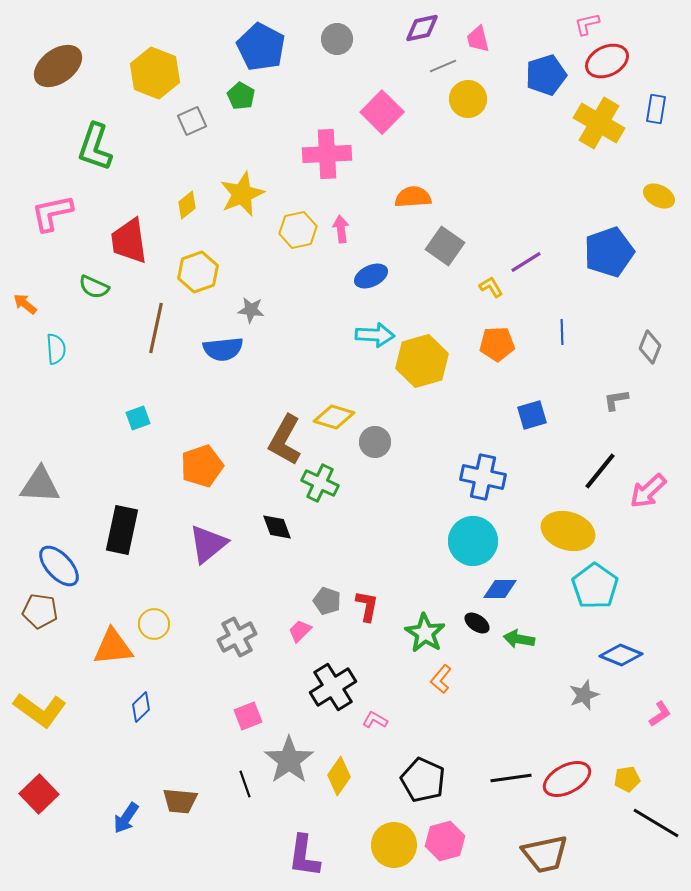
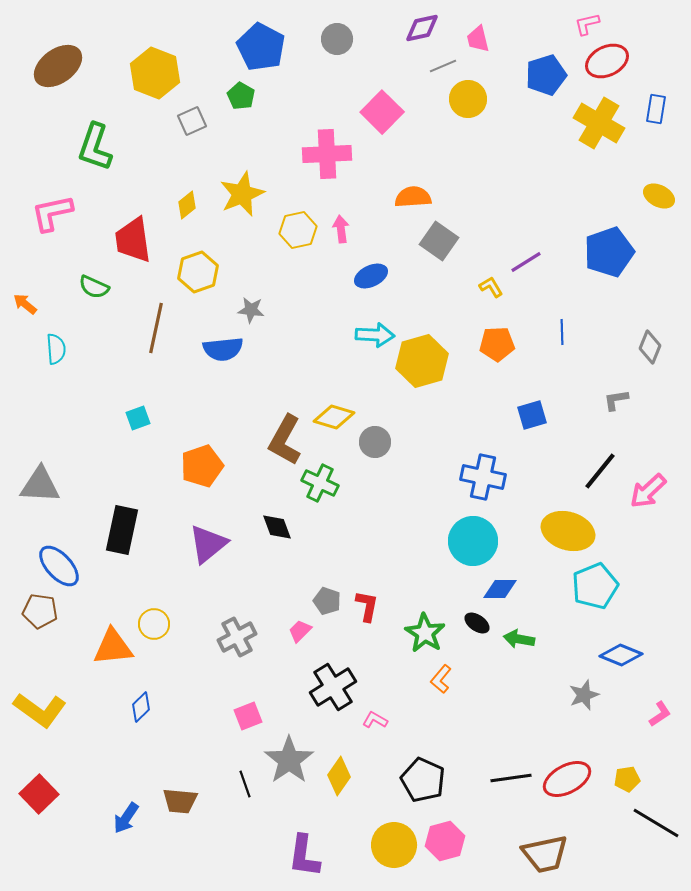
red trapezoid at (129, 241): moved 4 px right, 1 px up
gray square at (445, 246): moved 6 px left, 5 px up
cyan pentagon at (595, 586): rotated 15 degrees clockwise
